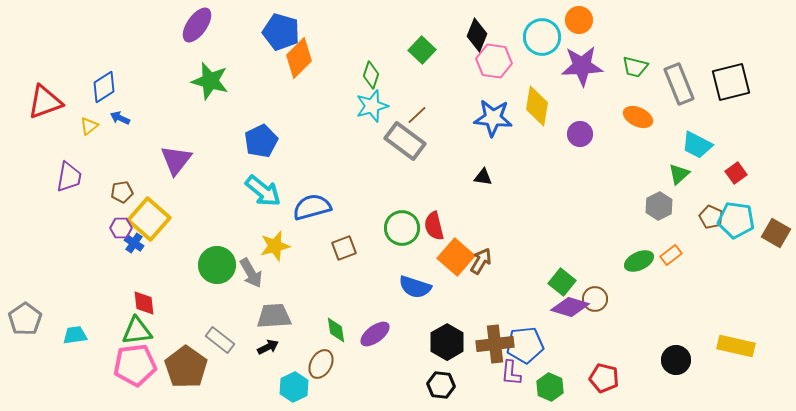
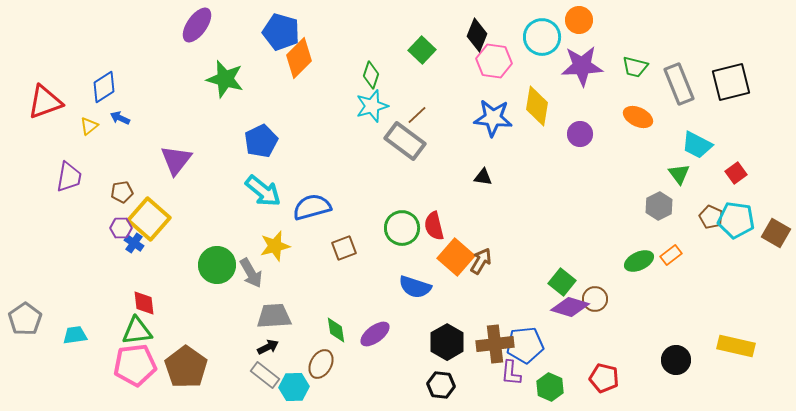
green star at (210, 81): moved 15 px right, 2 px up
green triangle at (679, 174): rotated 25 degrees counterclockwise
gray rectangle at (220, 340): moved 45 px right, 35 px down
cyan hexagon at (294, 387): rotated 24 degrees clockwise
